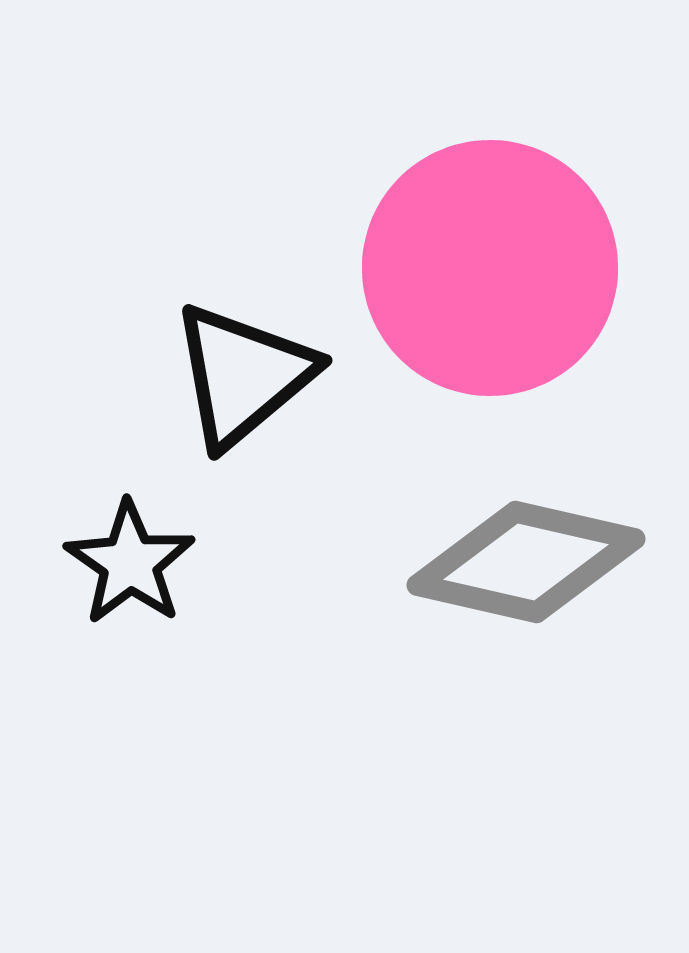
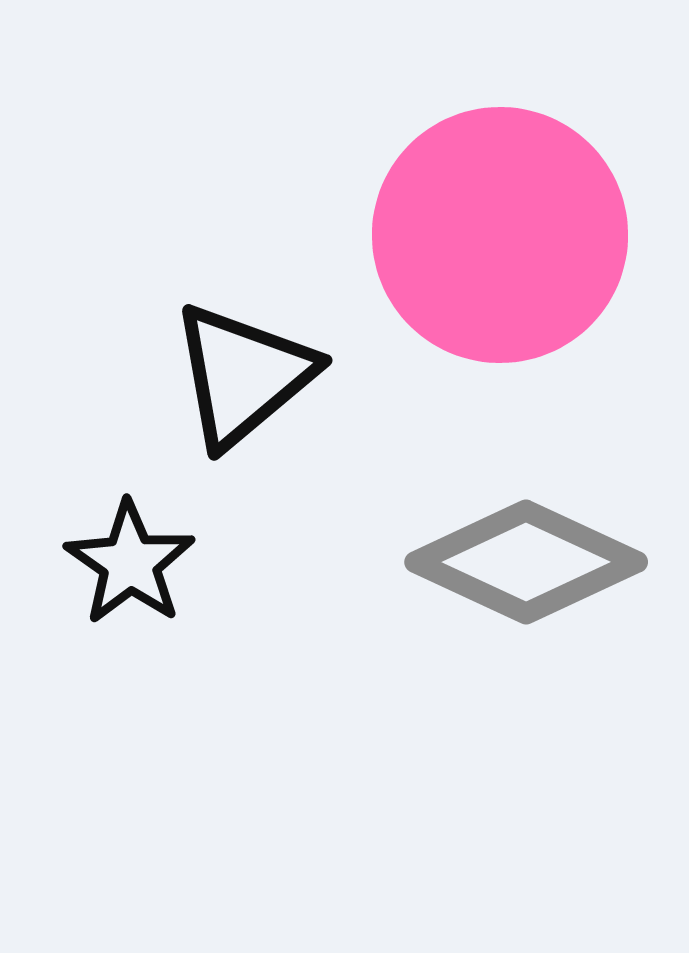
pink circle: moved 10 px right, 33 px up
gray diamond: rotated 12 degrees clockwise
